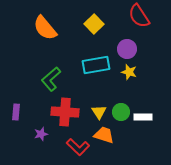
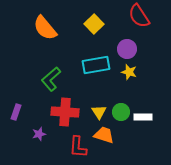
purple rectangle: rotated 14 degrees clockwise
purple star: moved 2 px left
red L-shape: rotated 50 degrees clockwise
